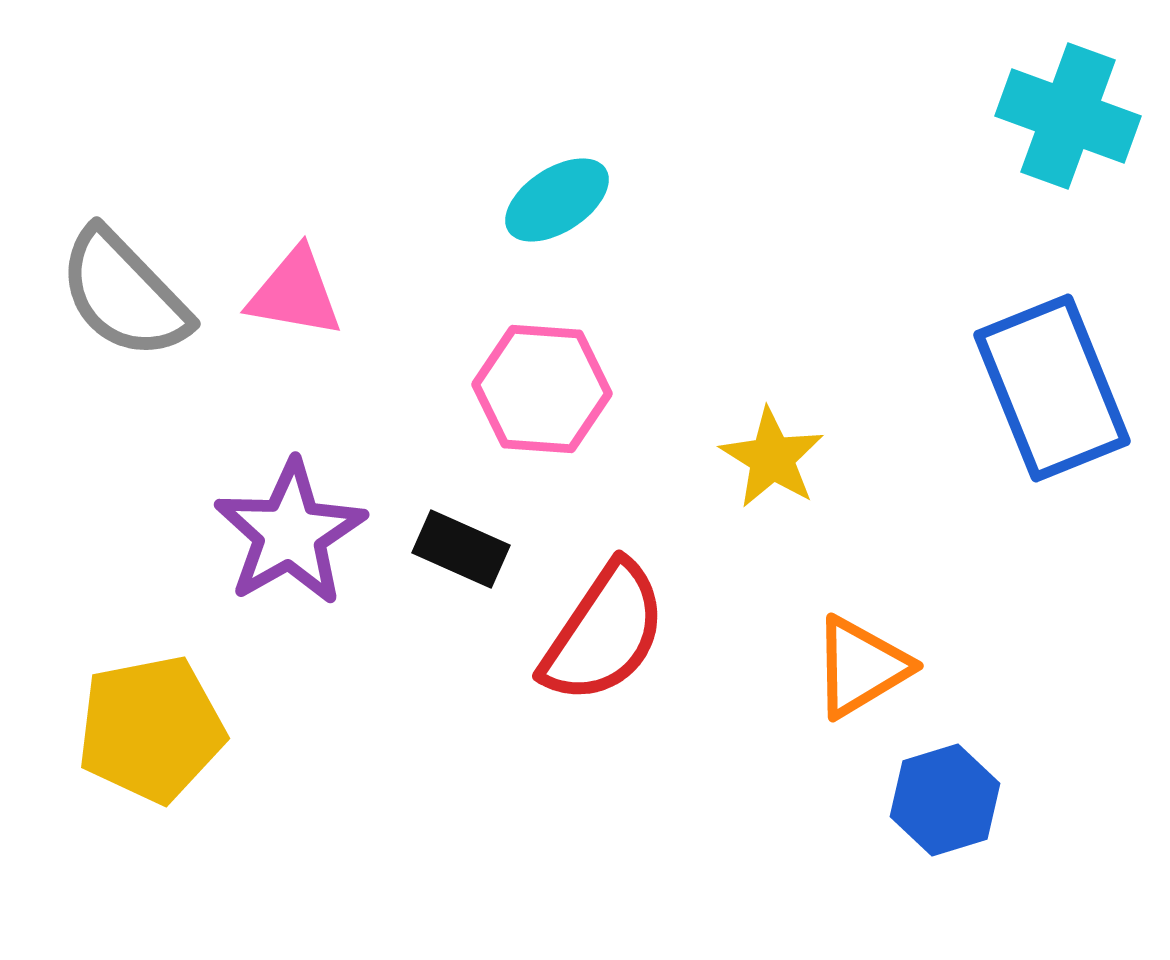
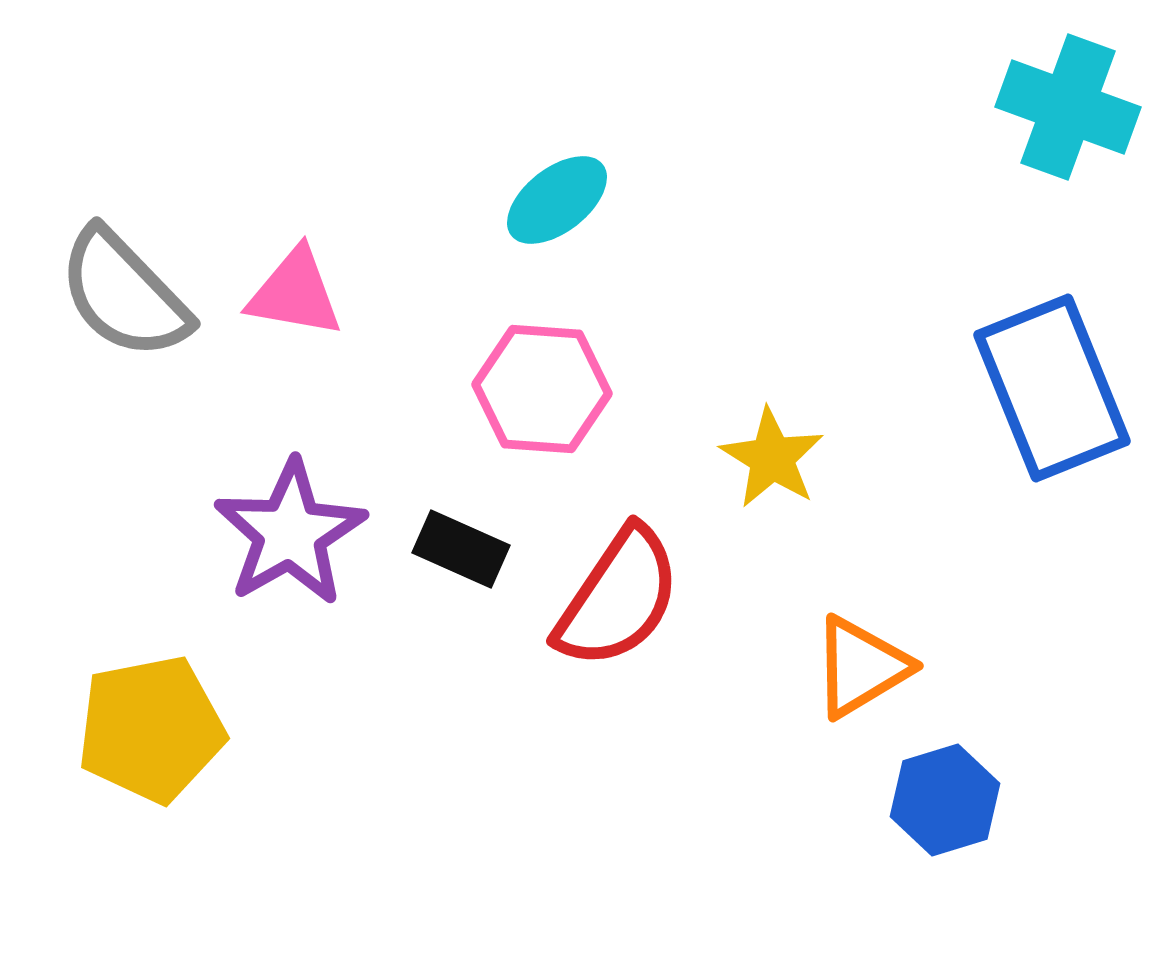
cyan cross: moved 9 px up
cyan ellipse: rotated 5 degrees counterclockwise
red semicircle: moved 14 px right, 35 px up
